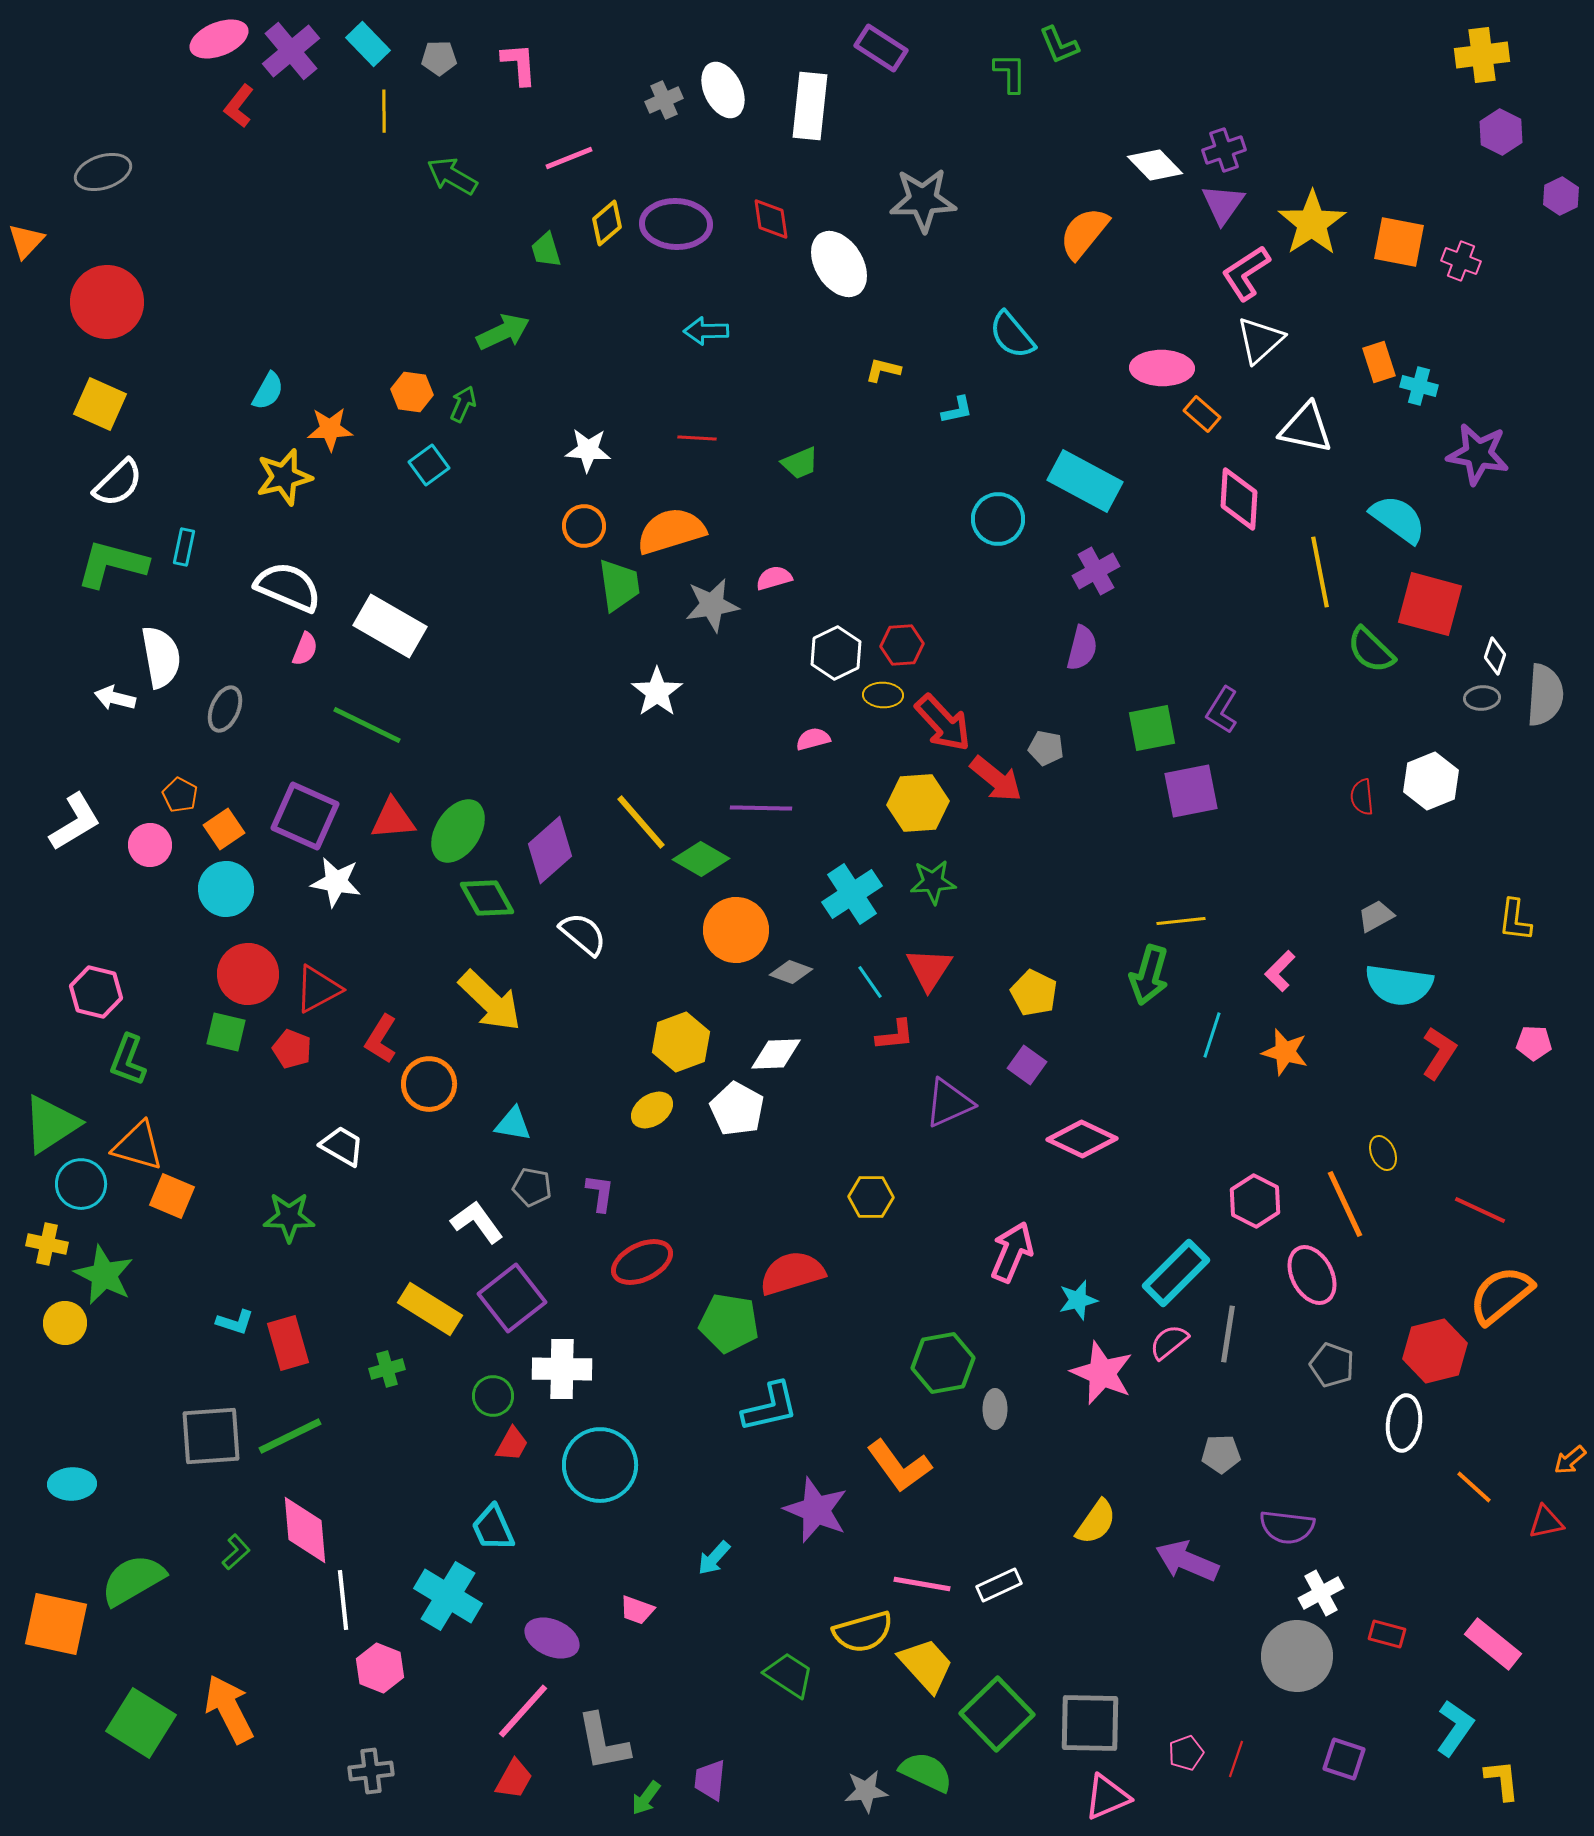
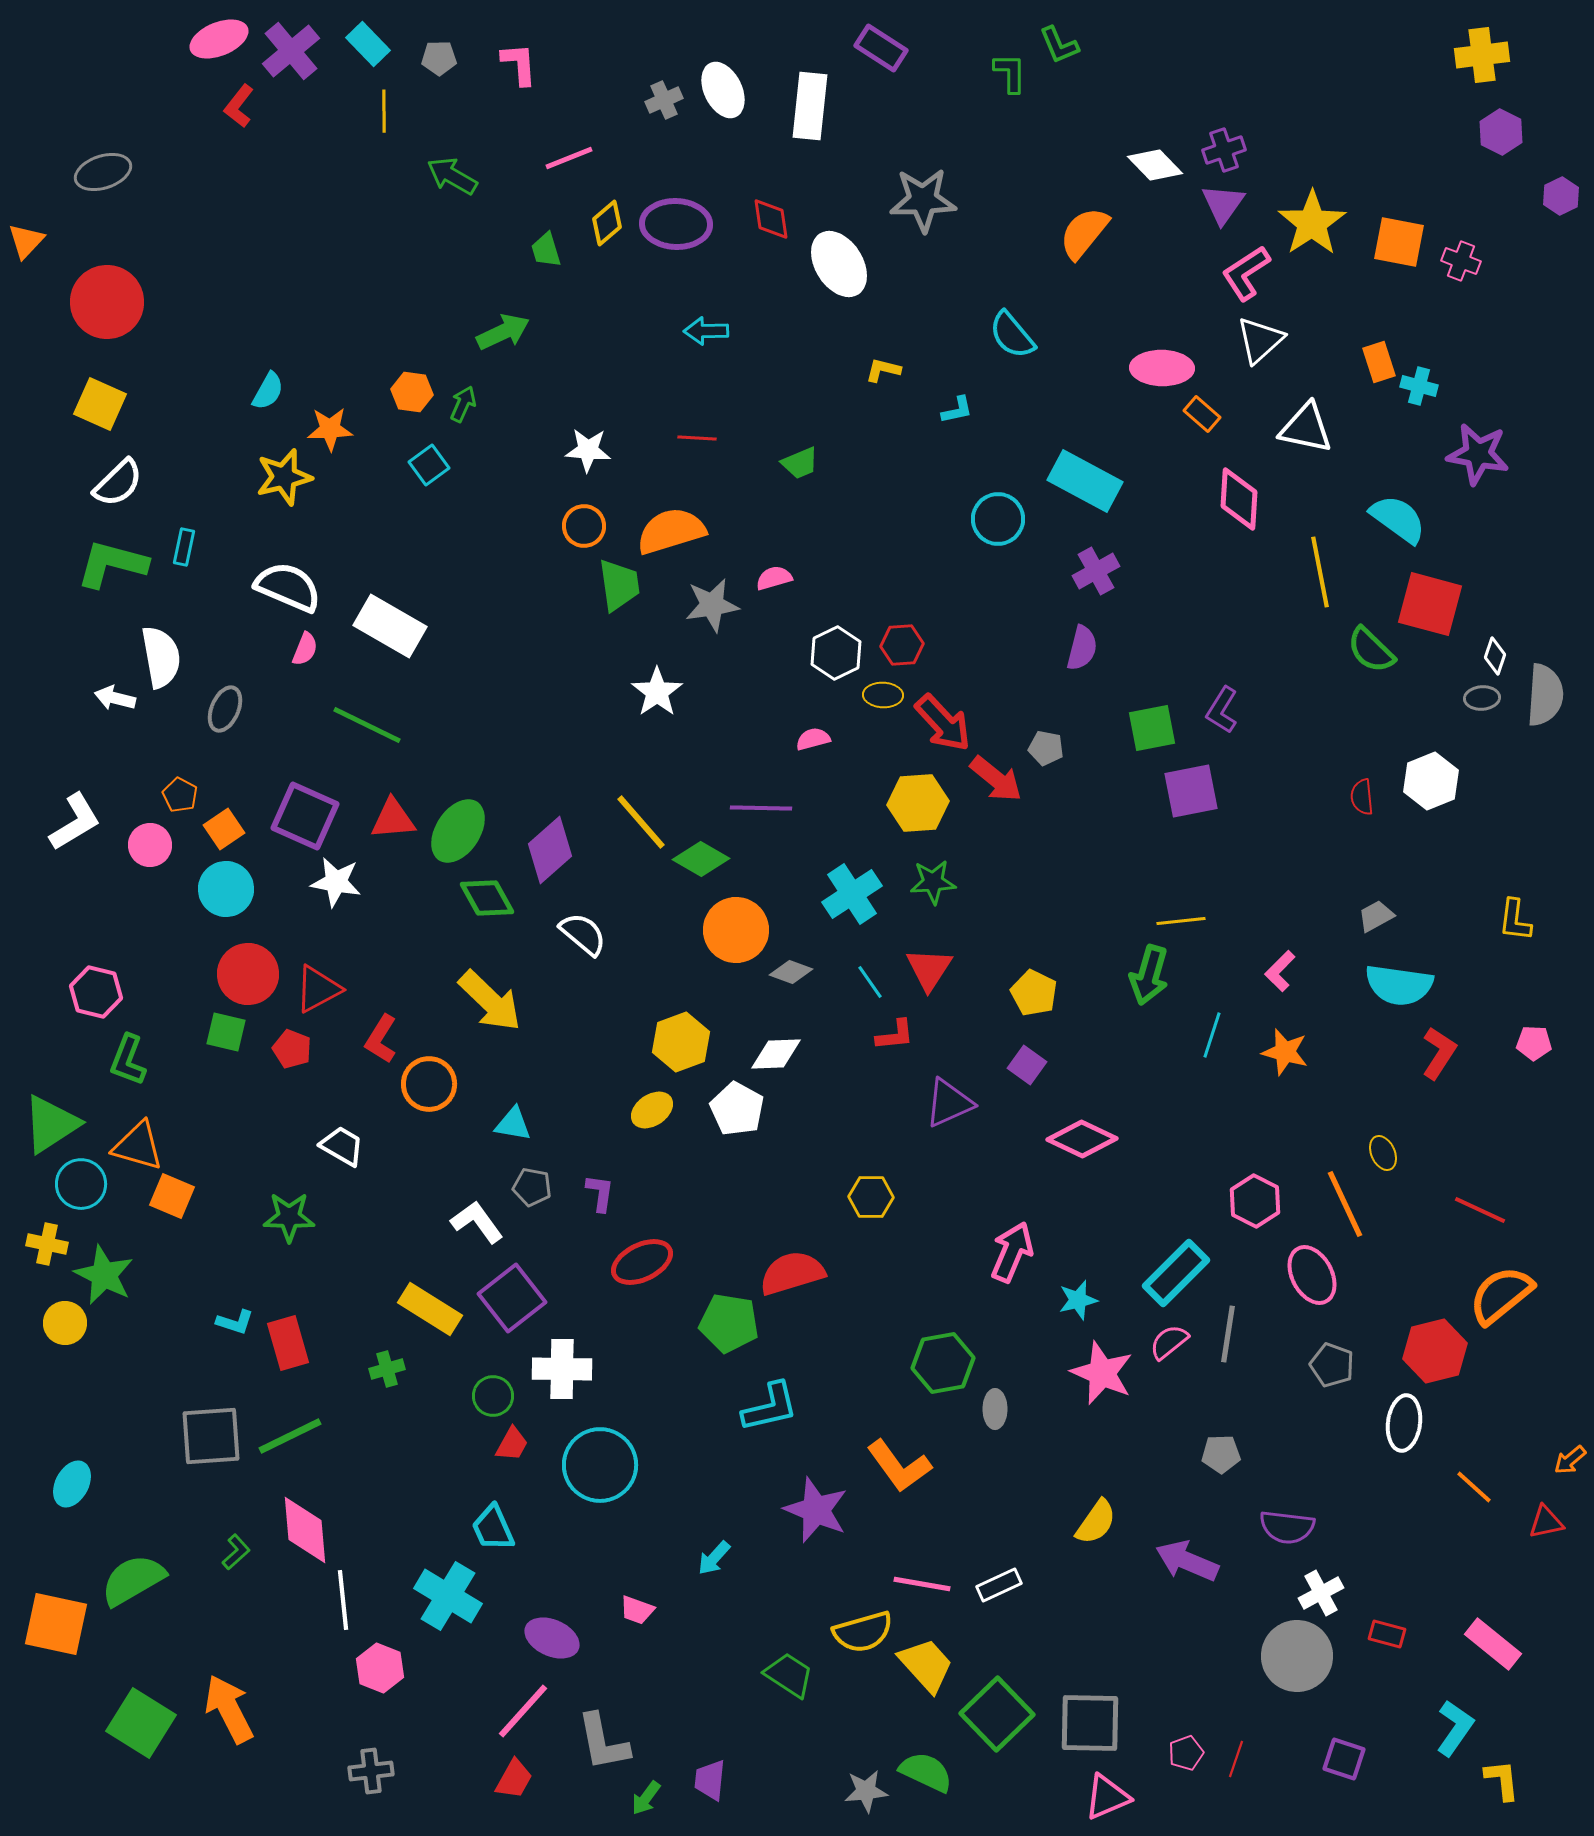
cyan ellipse at (72, 1484): rotated 60 degrees counterclockwise
